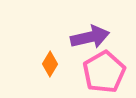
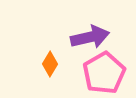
pink pentagon: moved 1 px down
